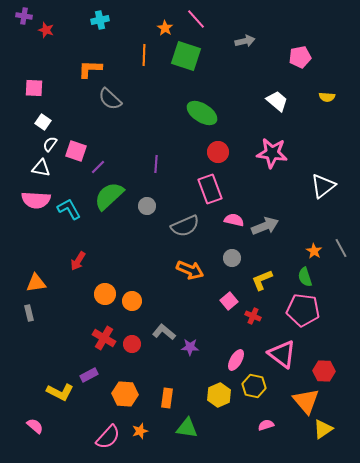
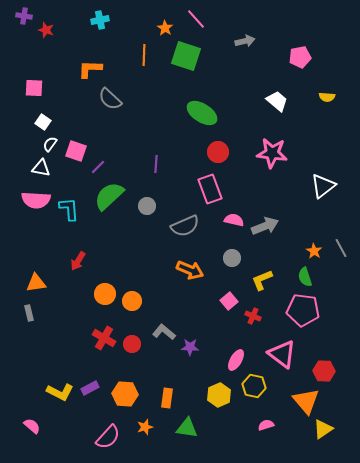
cyan L-shape at (69, 209): rotated 25 degrees clockwise
purple rectangle at (89, 375): moved 1 px right, 13 px down
pink semicircle at (35, 426): moved 3 px left
orange star at (140, 431): moved 5 px right, 4 px up
